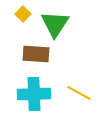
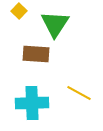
yellow square: moved 4 px left, 3 px up
cyan cross: moved 2 px left, 9 px down
